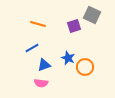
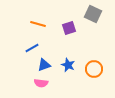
gray square: moved 1 px right, 1 px up
purple square: moved 5 px left, 2 px down
blue star: moved 7 px down
orange circle: moved 9 px right, 2 px down
